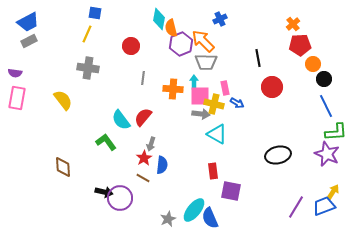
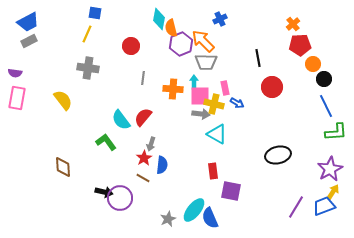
purple star at (327, 154): moved 3 px right, 15 px down; rotated 20 degrees clockwise
